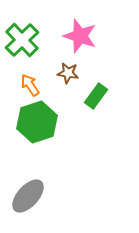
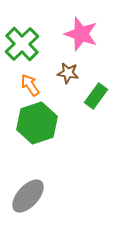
pink star: moved 1 px right, 2 px up
green cross: moved 4 px down
green hexagon: moved 1 px down
